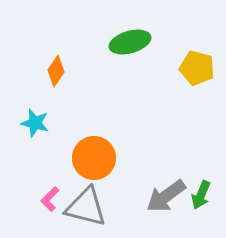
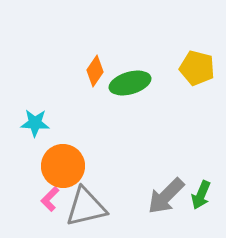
green ellipse: moved 41 px down
orange diamond: moved 39 px right
cyan star: rotated 12 degrees counterclockwise
orange circle: moved 31 px left, 8 px down
gray arrow: rotated 9 degrees counterclockwise
gray triangle: rotated 27 degrees counterclockwise
